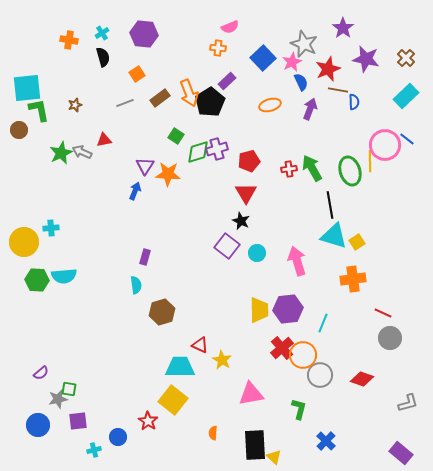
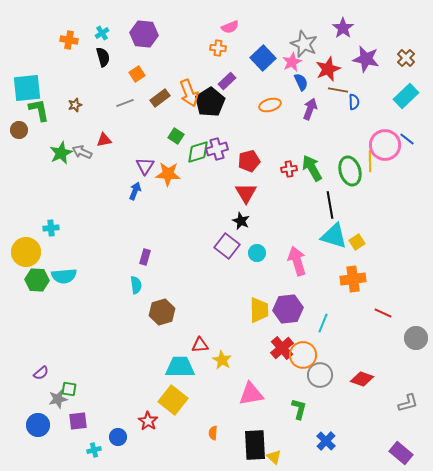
yellow circle at (24, 242): moved 2 px right, 10 px down
gray circle at (390, 338): moved 26 px right
red triangle at (200, 345): rotated 30 degrees counterclockwise
